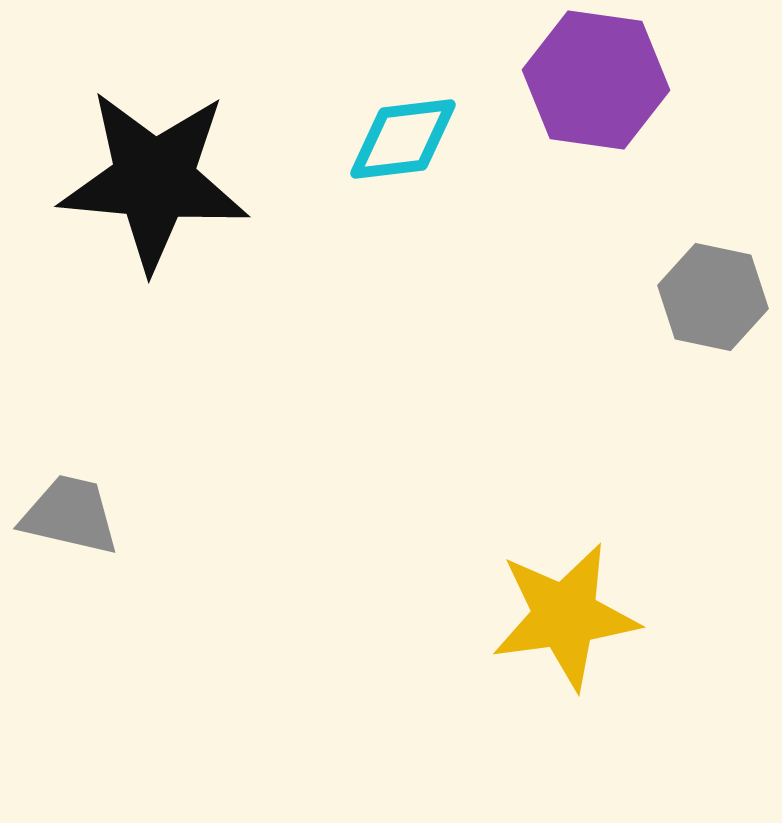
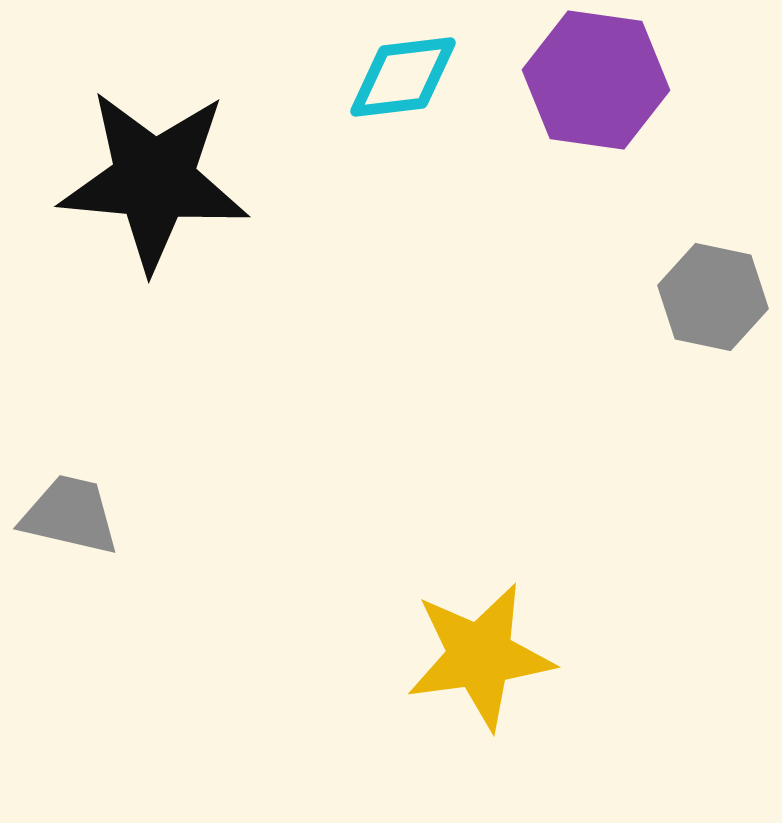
cyan diamond: moved 62 px up
yellow star: moved 85 px left, 40 px down
